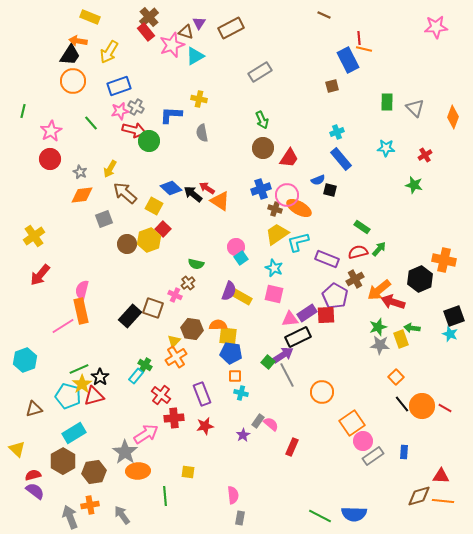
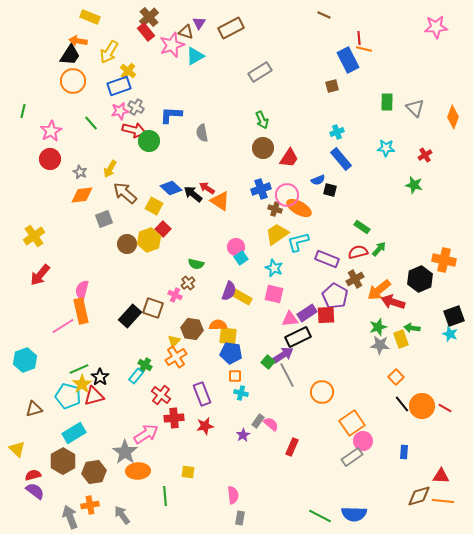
yellow cross at (199, 99): moved 71 px left, 28 px up; rotated 28 degrees clockwise
gray rectangle at (373, 456): moved 21 px left, 1 px down
